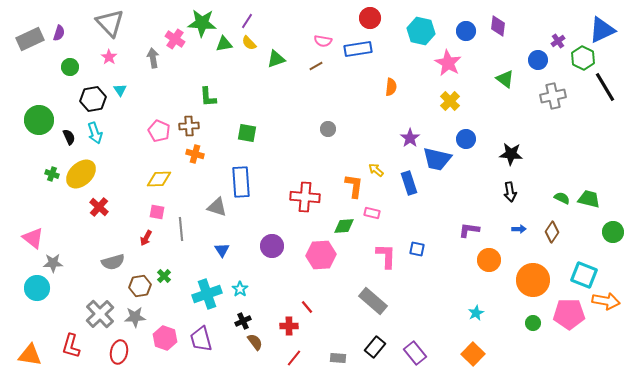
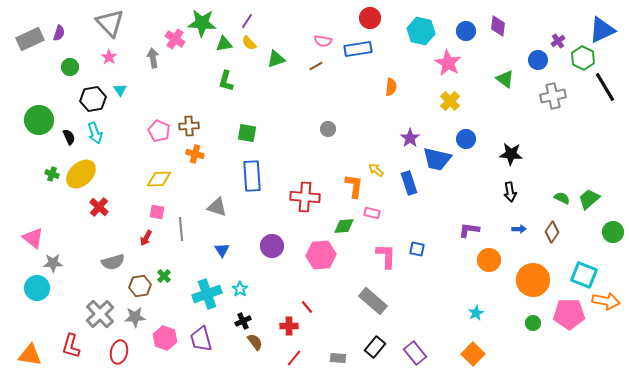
green L-shape at (208, 97): moved 18 px right, 16 px up; rotated 20 degrees clockwise
blue rectangle at (241, 182): moved 11 px right, 6 px up
green trapezoid at (589, 199): rotated 55 degrees counterclockwise
